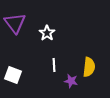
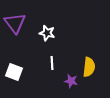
white star: rotated 21 degrees counterclockwise
white line: moved 2 px left, 2 px up
white square: moved 1 px right, 3 px up
